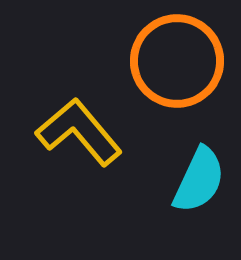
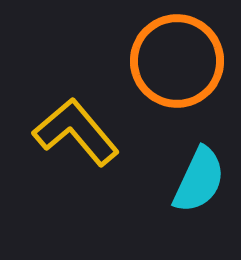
yellow L-shape: moved 3 px left
